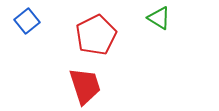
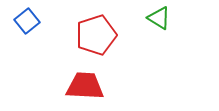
red pentagon: rotated 9 degrees clockwise
red trapezoid: rotated 69 degrees counterclockwise
